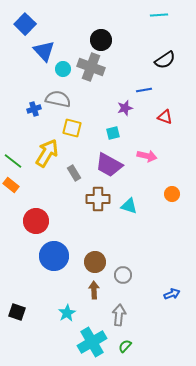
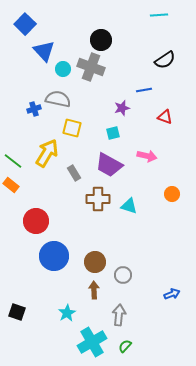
purple star: moved 3 px left
